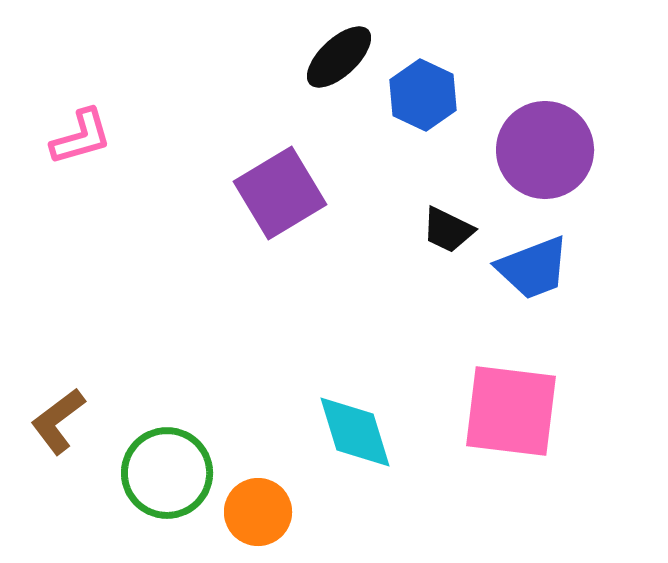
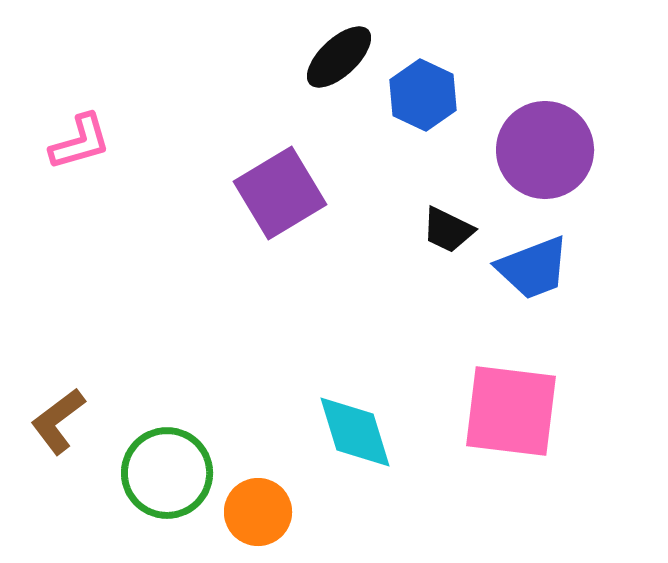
pink L-shape: moved 1 px left, 5 px down
